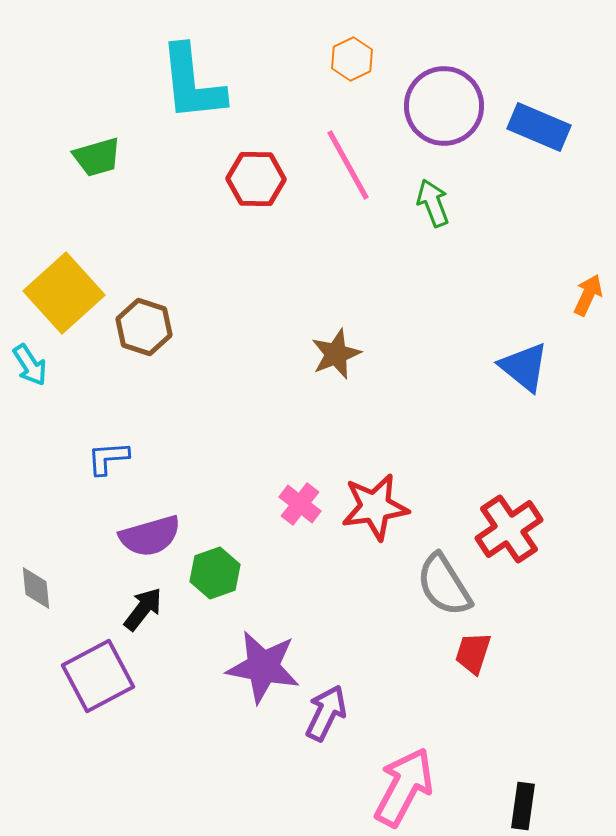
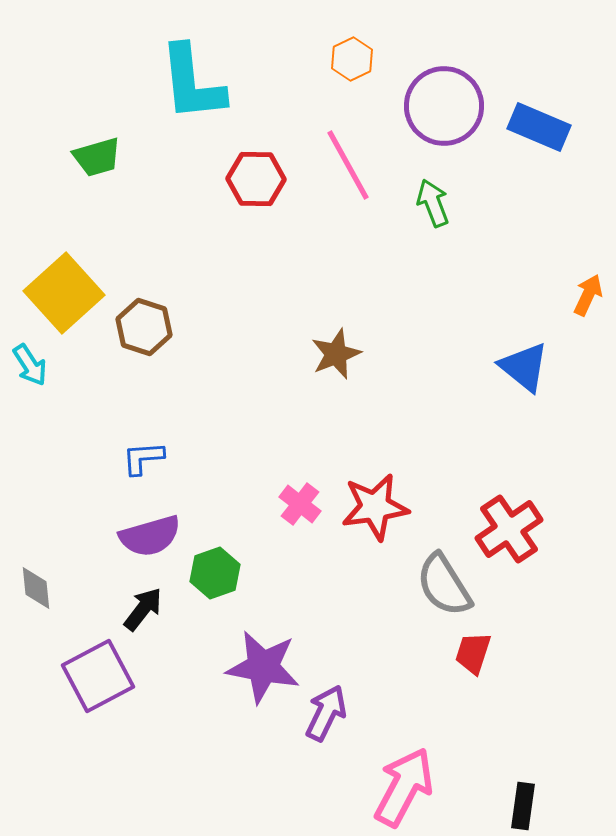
blue L-shape: moved 35 px right
